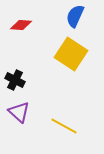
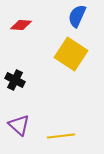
blue semicircle: moved 2 px right
purple triangle: moved 13 px down
yellow line: moved 3 px left, 10 px down; rotated 36 degrees counterclockwise
